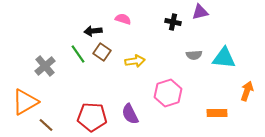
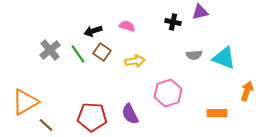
pink semicircle: moved 4 px right, 7 px down
black arrow: rotated 12 degrees counterclockwise
cyan triangle: rotated 15 degrees clockwise
gray cross: moved 5 px right, 16 px up
